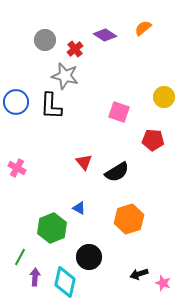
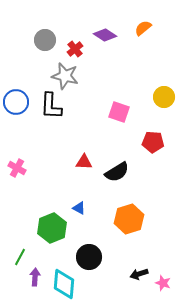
red pentagon: moved 2 px down
red triangle: rotated 48 degrees counterclockwise
cyan diamond: moved 1 px left, 2 px down; rotated 8 degrees counterclockwise
